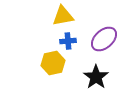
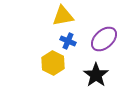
blue cross: rotated 28 degrees clockwise
yellow hexagon: rotated 20 degrees counterclockwise
black star: moved 2 px up
